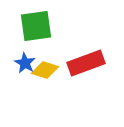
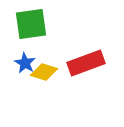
green square: moved 5 px left, 2 px up
yellow diamond: moved 1 px left, 2 px down
